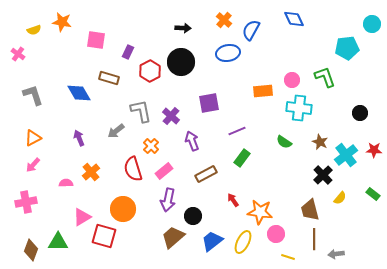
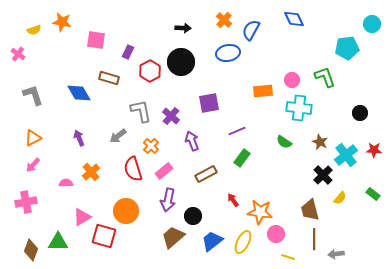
gray arrow at (116, 131): moved 2 px right, 5 px down
orange circle at (123, 209): moved 3 px right, 2 px down
